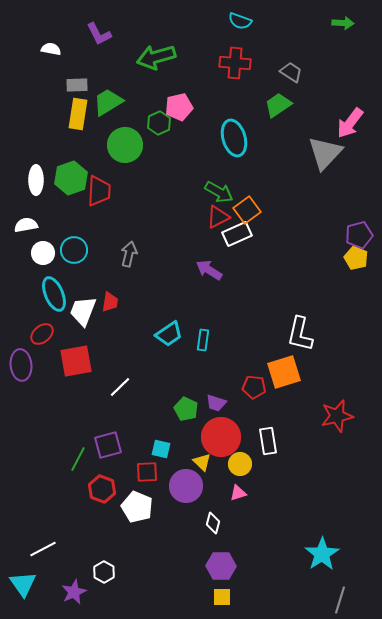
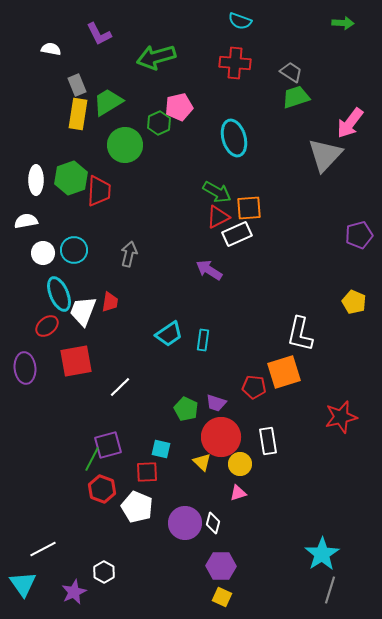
gray rectangle at (77, 85): rotated 70 degrees clockwise
green trapezoid at (278, 105): moved 18 px right, 8 px up; rotated 16 degrees clockwise
gray triangle at (325, 153): moved 2 px down
green arrow at (219, 192): moved 2 px left
orange square at (247, 210): moved 2 px right, 2 px up; rotated 32 degrees clockwise
white semicircle at (26, 225): moved 4 px up
yellow pentagon at (356, 258): moved 2 px left, 44 px down
cyan ellipse at (54, 294): moved 5 px right
red ellipse at (42, 334): moved 5 px right, 8 px up
purple ellipse at (21, 365): moved 4 px right, 3 px down
red star at (337, 416): moved 4 px right, 1 px down
green line at (78, 459): moved 14 px right
purple circle at (186, 486): moved 1 px left, 37 px down
yellow square at (222, 597): rotated 24 degrees clockwise
gray line at (340, 600): moved 10 px left, 10 px up
